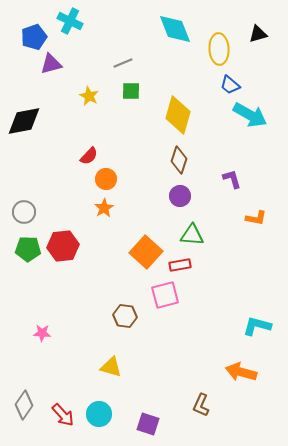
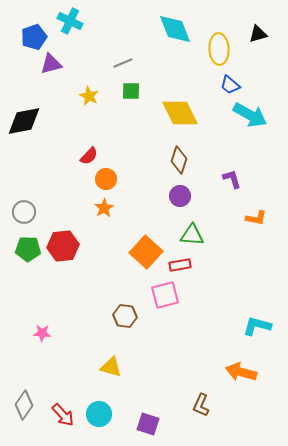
yellow diamond: moved 2 px right, 2 px up; rotated 42 degrees counterclockwise
